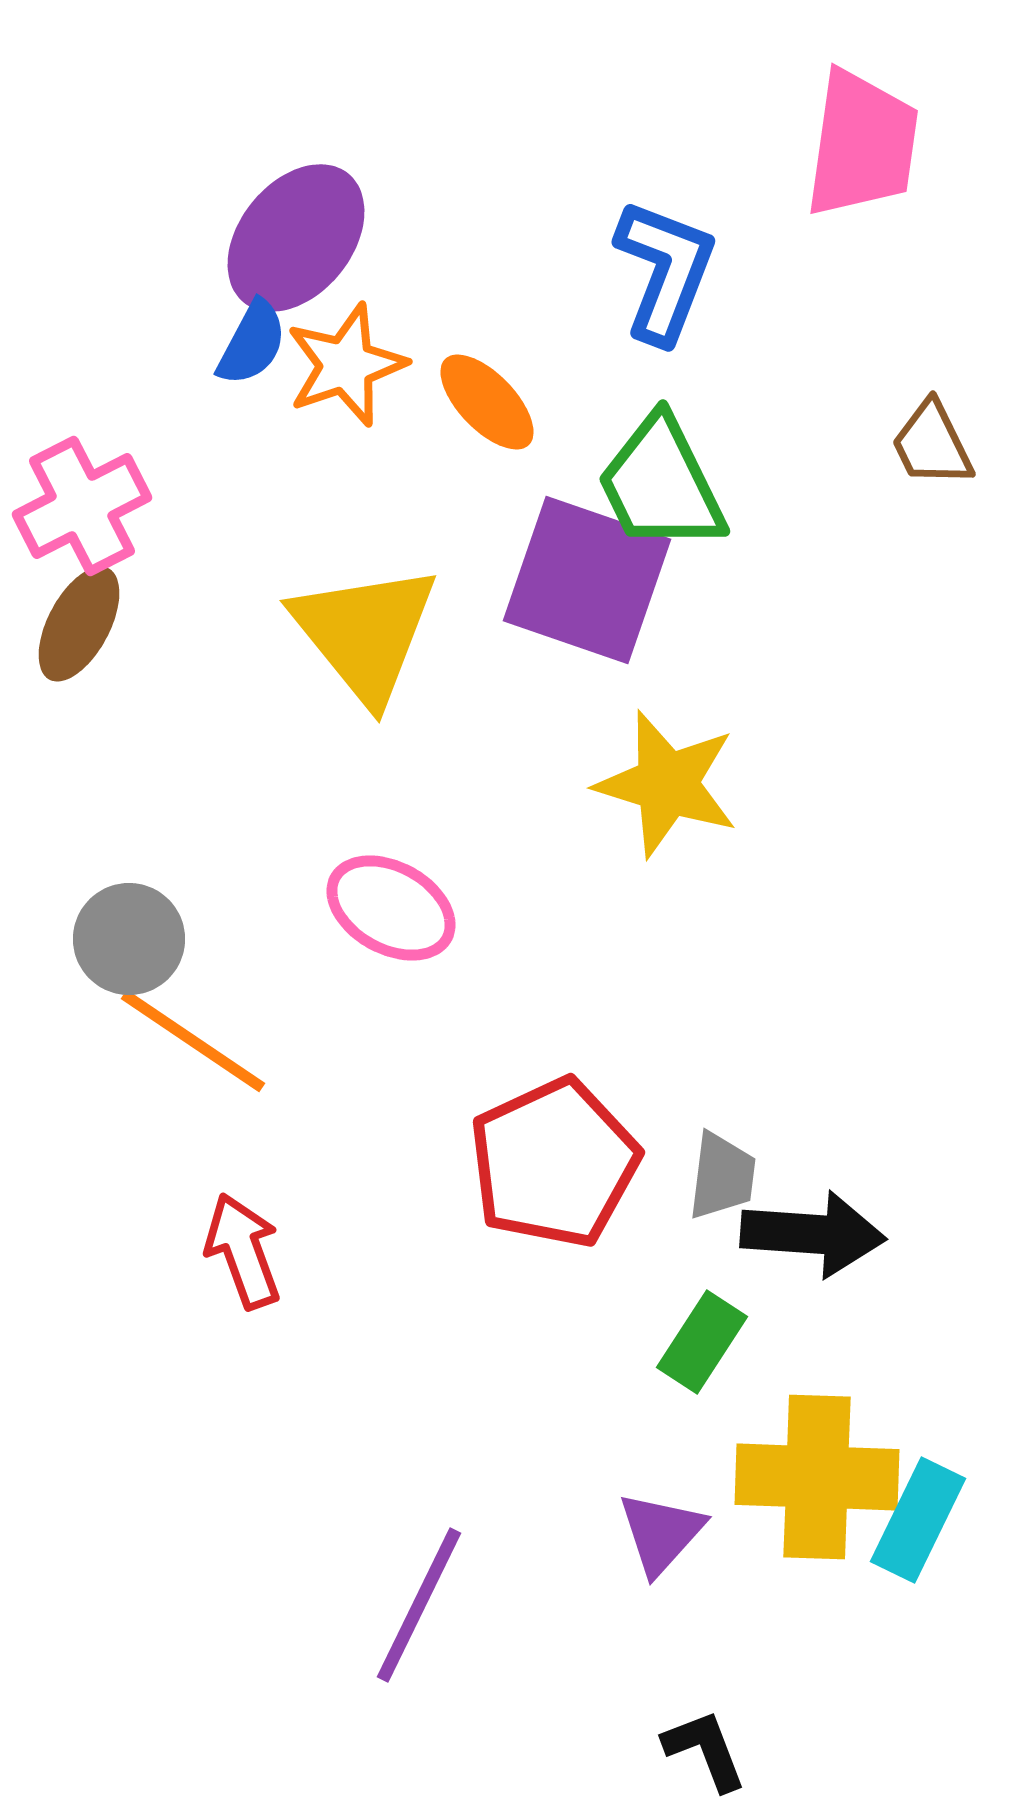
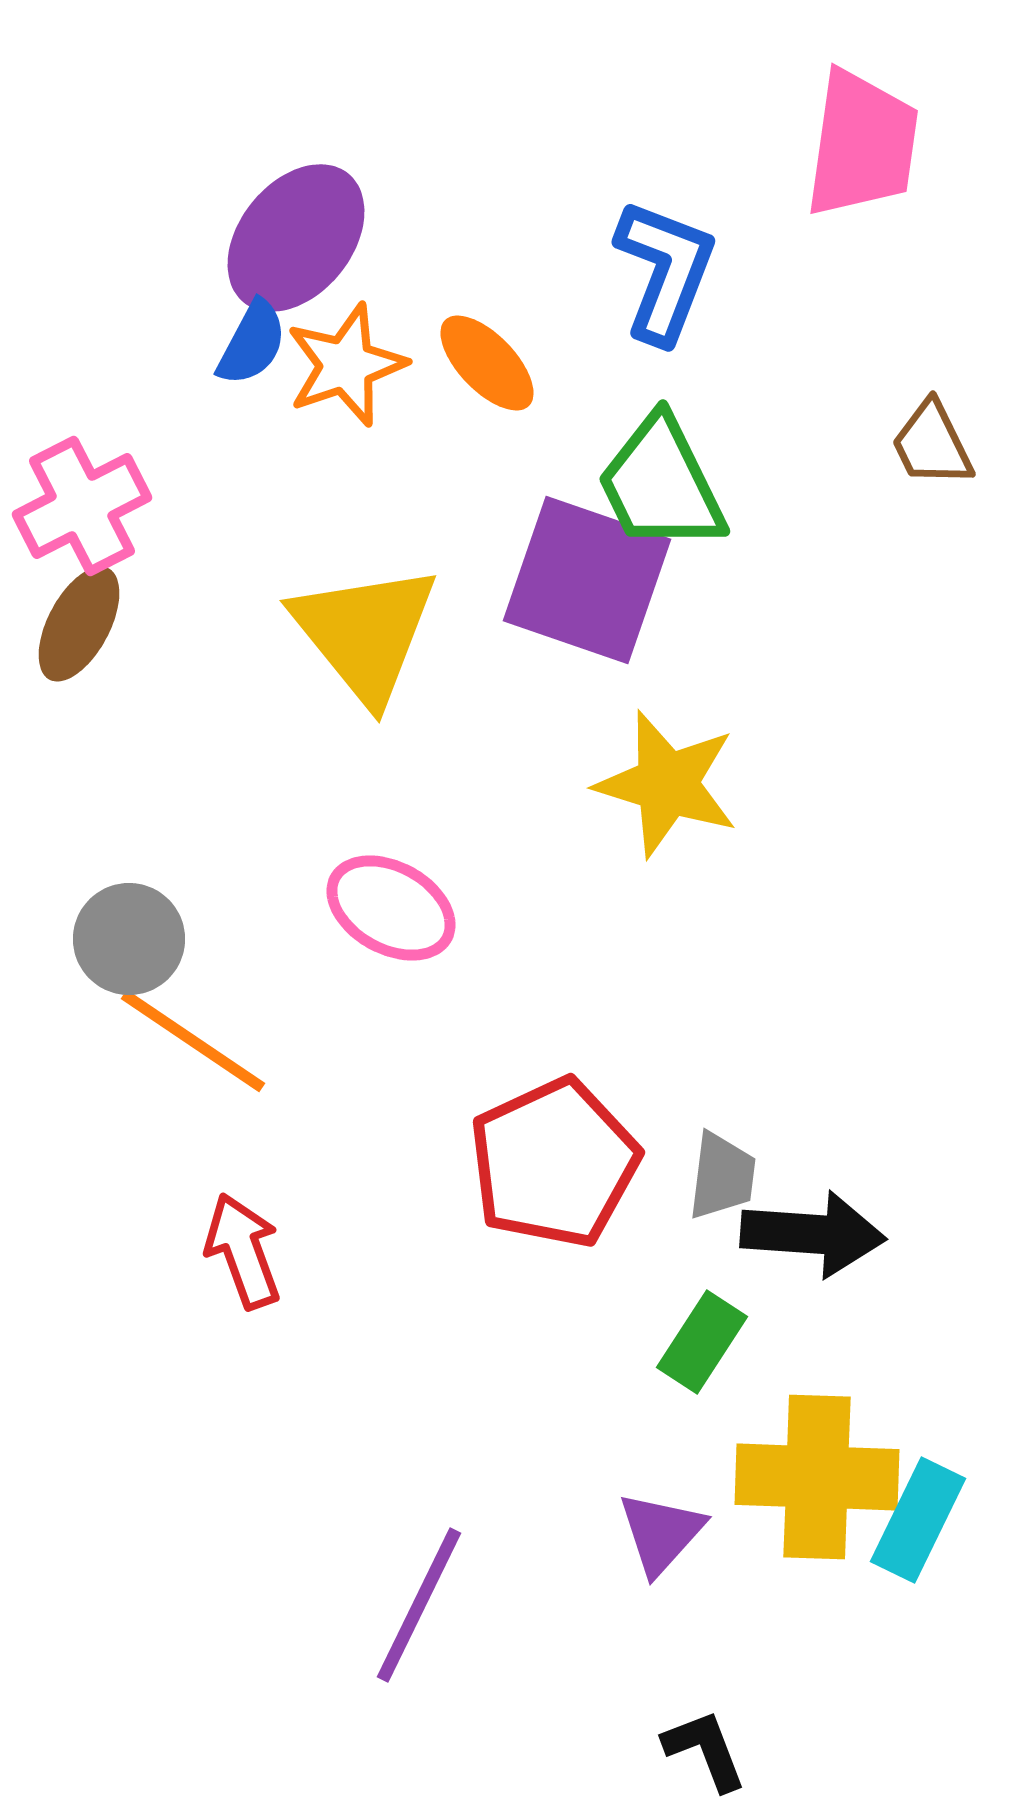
orange ellipse: moved 39 px up
